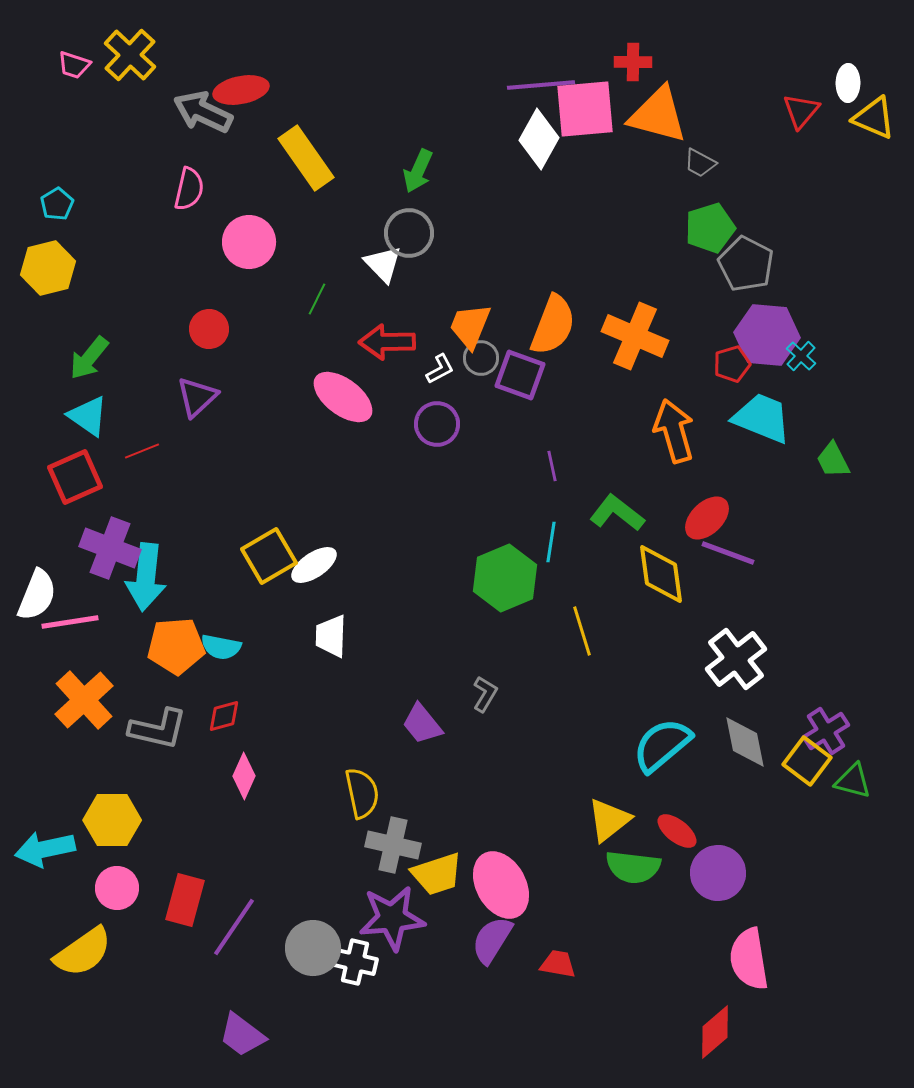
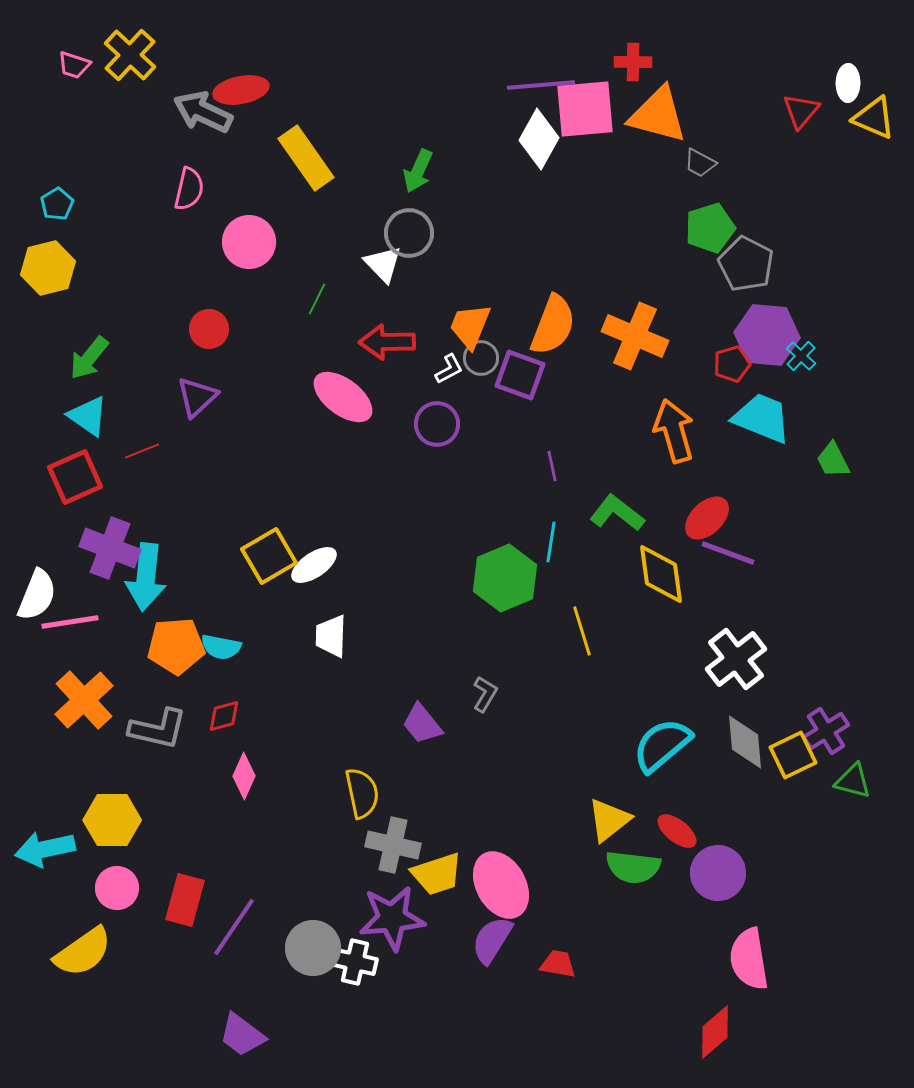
white L-shape at (440, 369): moved 9 px right
gray diamond at (745, 742): rotated 6 degrees clockwise
yellow square at (807, 761): moved 14 px left, 6 px up; rotated 27 degrees clockwise
